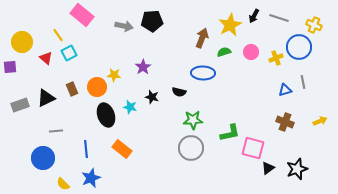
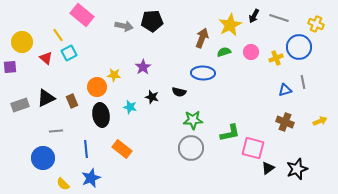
yellow cross at (314, 25): moved 2 px right, 1 px up
brown rectangle at (72, 89): moved 12 px down
black ellipse at (106, 115): moved 5 px left; rotated 10 degrees clockwise
